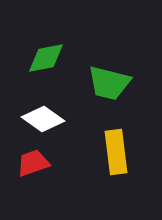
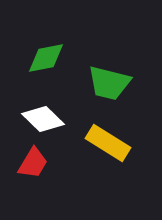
white diamond: rotated 9 degrees clockwise
yellow rectangle: moved 8 px left, 9 px up; rotated 51 degrees counterclockwise
red trapezoid: rotated 140 degrees clockwise
